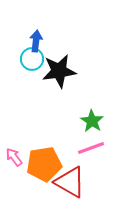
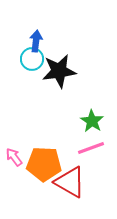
orange pentagon: rotated 12 degrees clockwise
